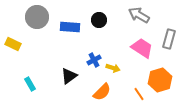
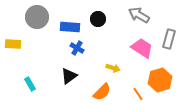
black circle: moved 1 px left, 1 px up
yellow rectangle: rotated 21 degrees counterclockwise
blue cross: moved 17 px left, 12 px up; rotated 32 degrees counterclockwise
orange line: moved 1 px left
